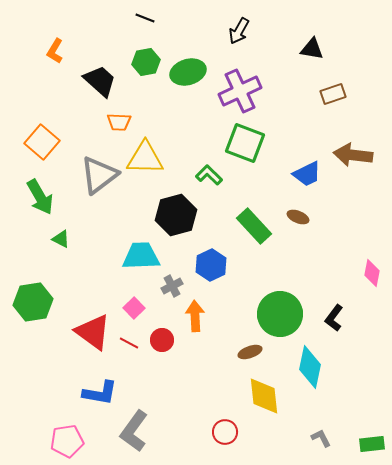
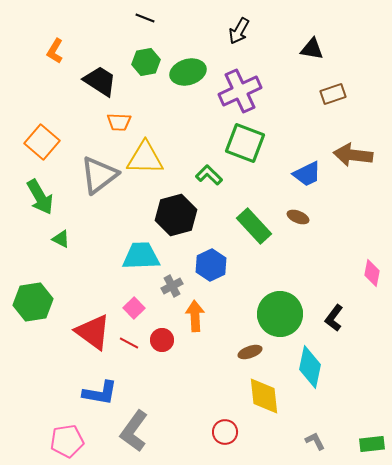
black trapezoid at (100, 81): rotated 9 degrees counterclockwise
gray L-shape at (321, 438): moved 6 px left, 3 px down
